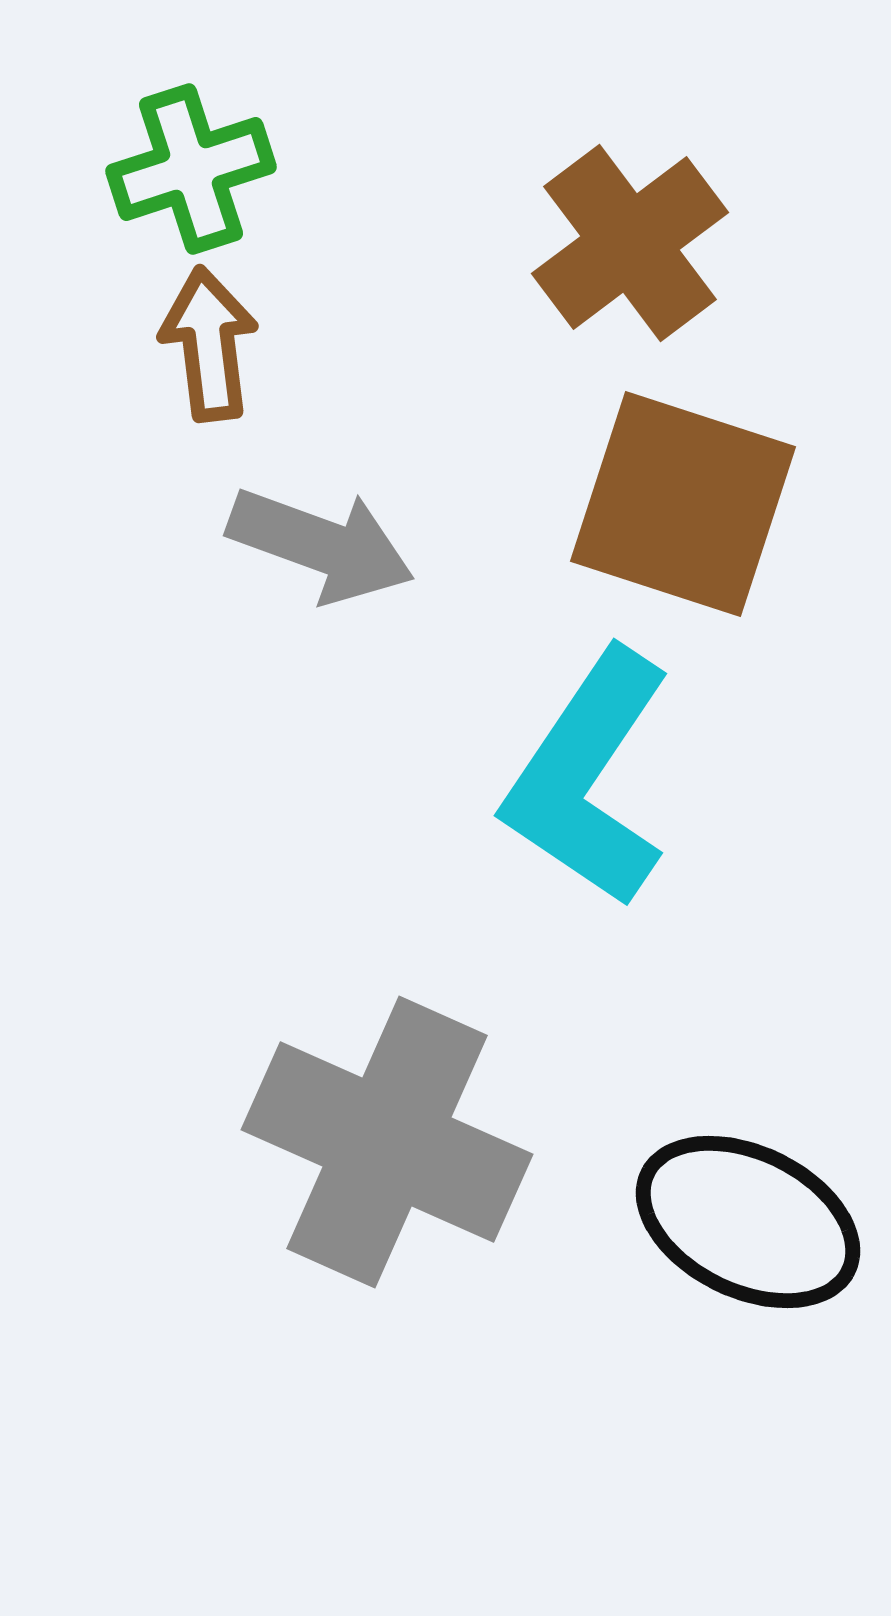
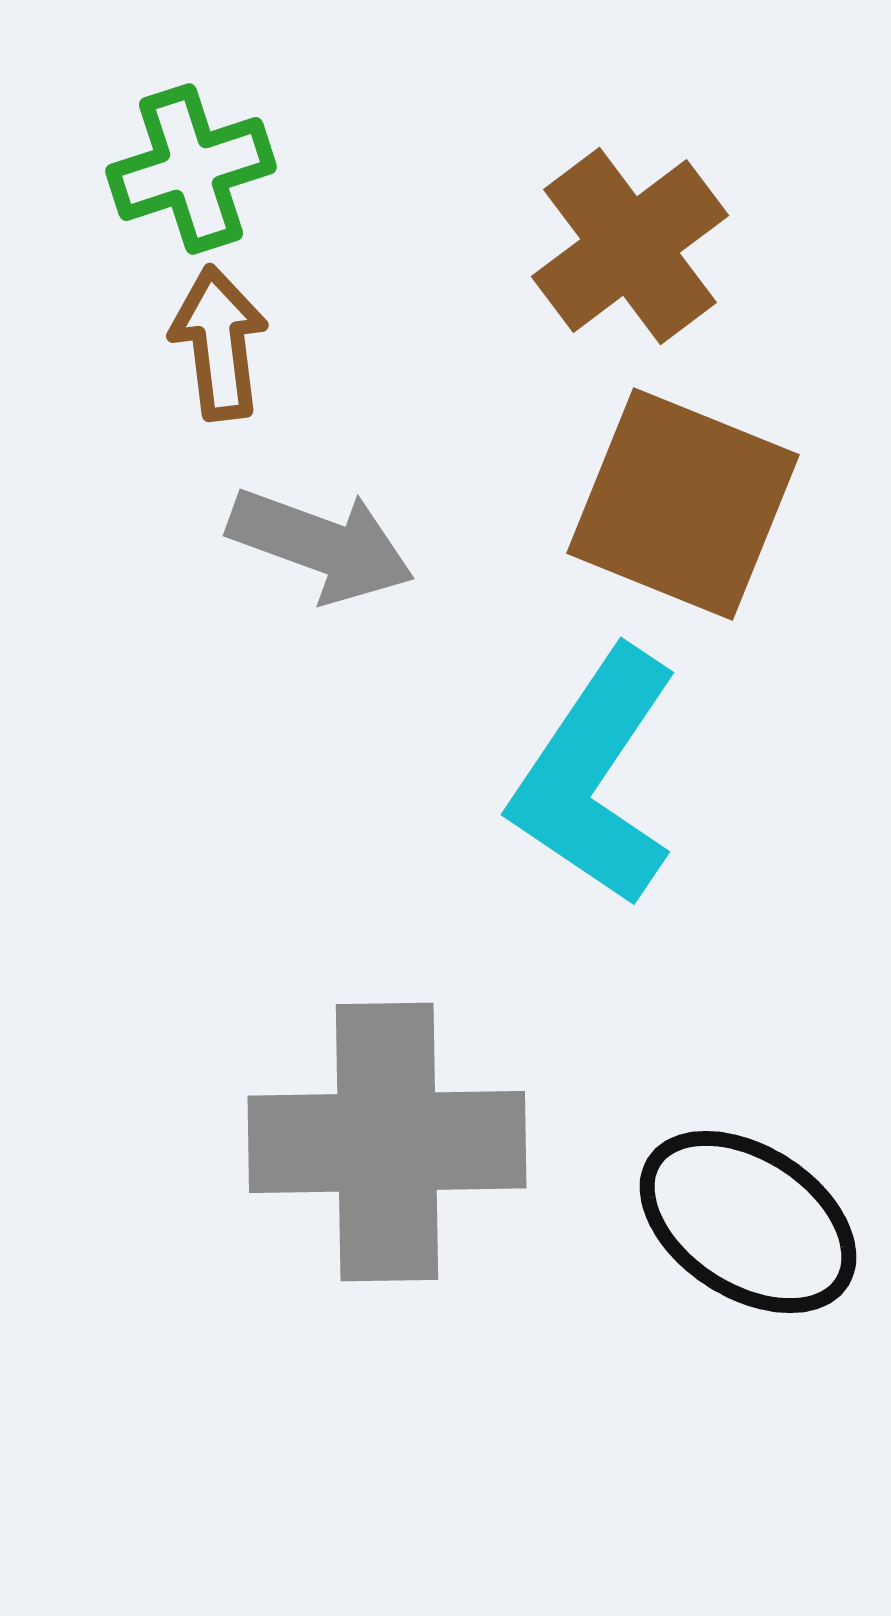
brown cross: moved 3 px down
brown arrow: moved 10 px right, 1 px up
brown square: rotated 4 degrees clockwise
cyan L-shape: moved 7 px right, 1 px up
gray cross: rotated 25 degrees counterclockwise
black ellipse: rotated 7 degrees clockwise
